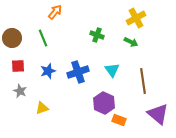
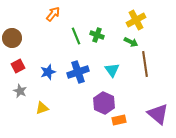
orange arrow: moved 2 px left, 2 px down
yellow cross: moved 2 px down
green line: moved 33 px right, 2 px up
red square: rotated 24 degrees counterclockwise
blue star: moved 1 px down
brown line: moved 2 px right, 17 px up
orange rectangle: rotated 32 degrees counterclockwise
